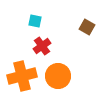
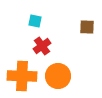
brown square: rotated 28 degrees counterclockwise
orange cross: rotated 16 degrees clockwise
